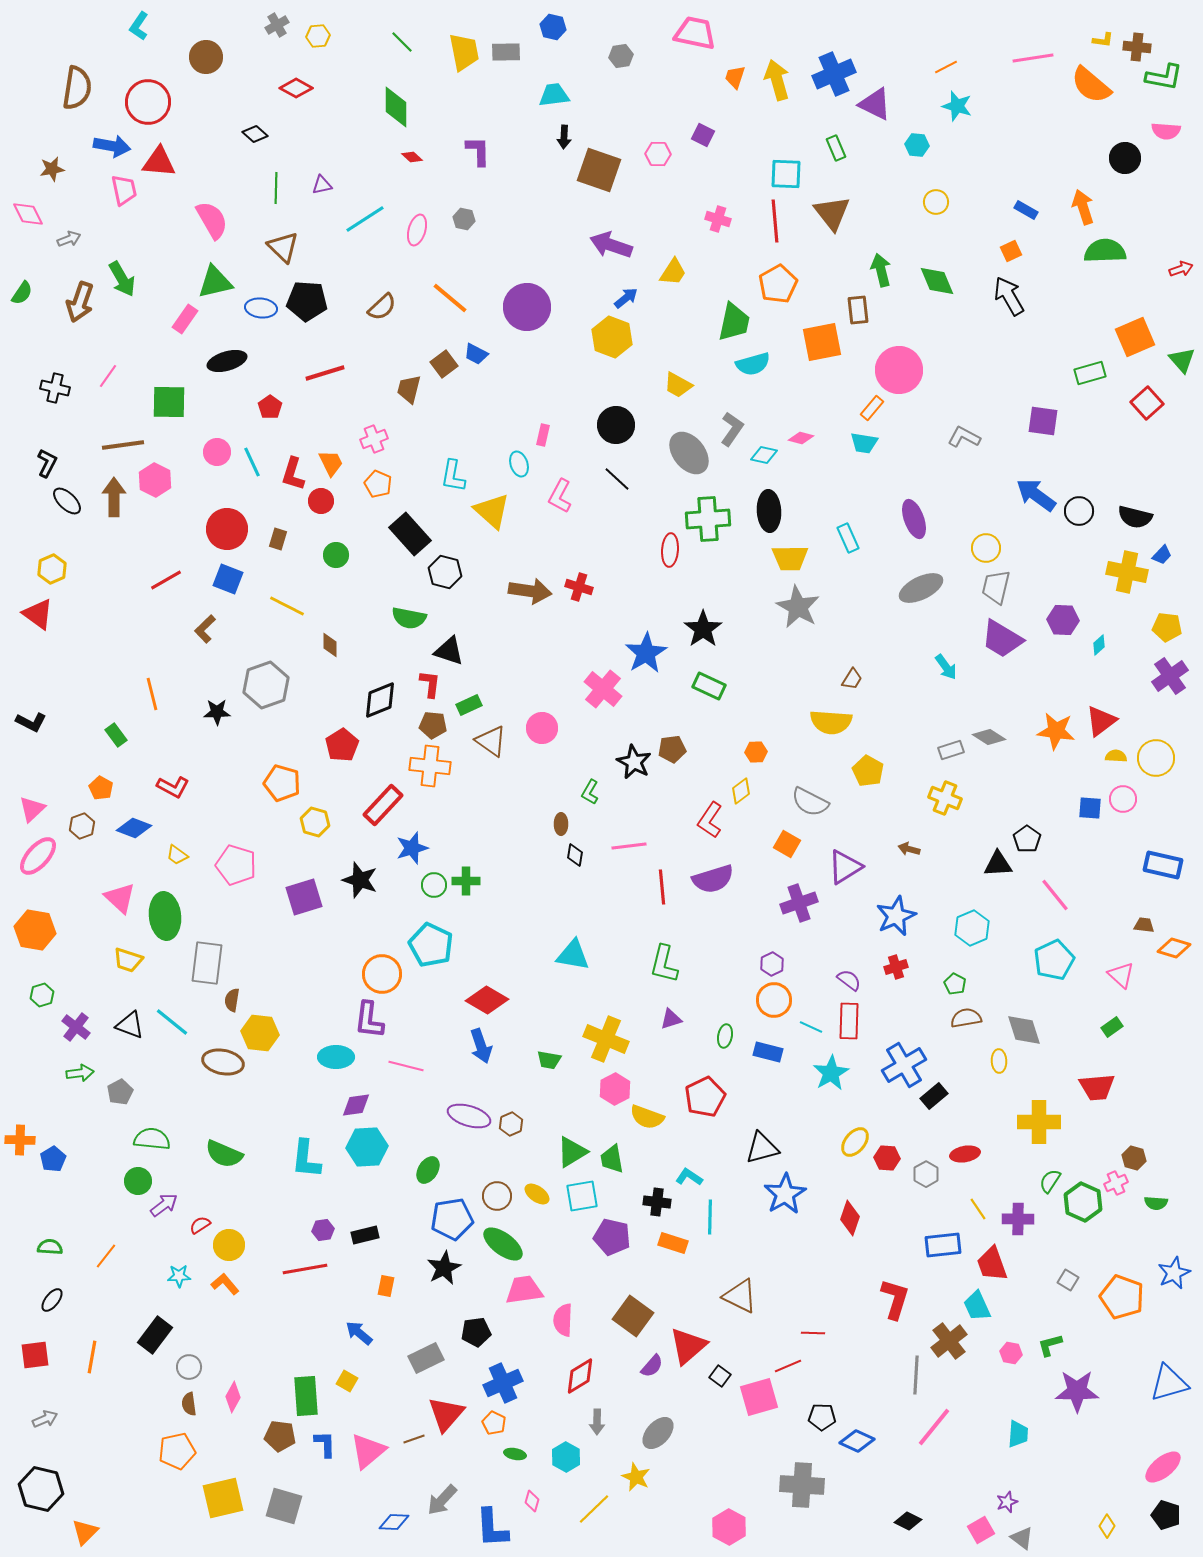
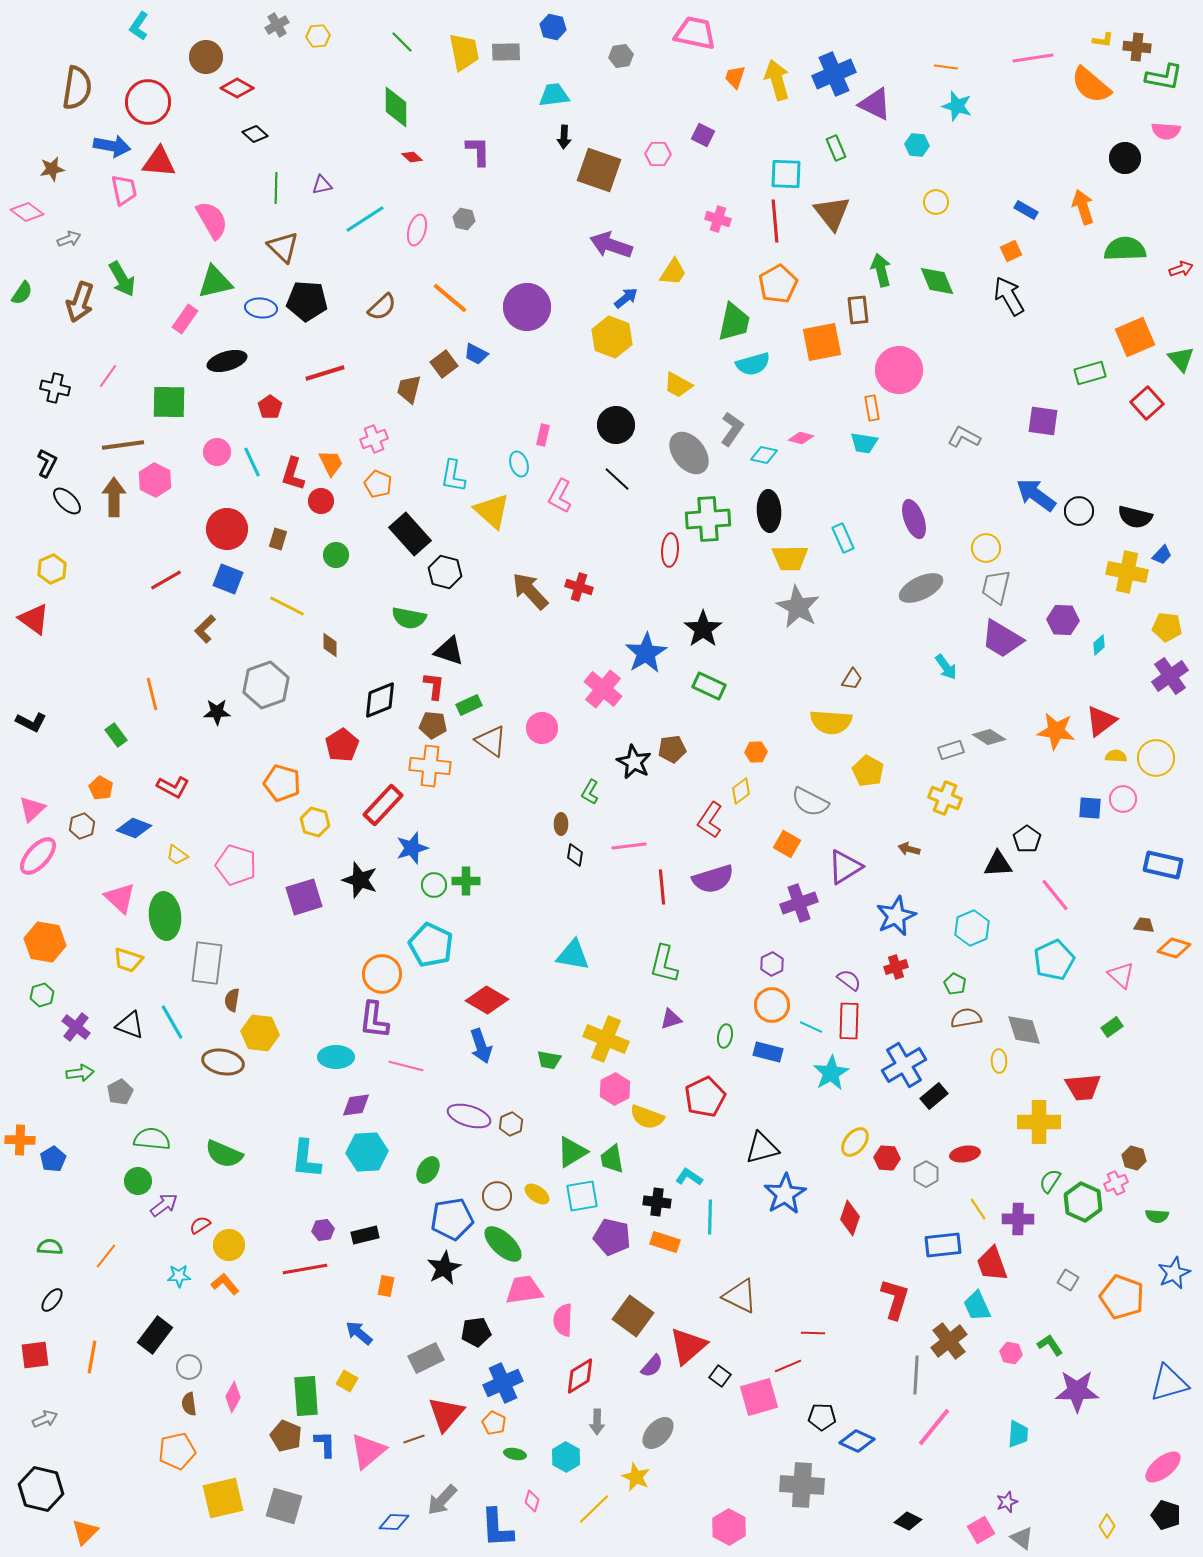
orange line at (946, 67): rotated 35 degrees clockwise
red diamond at (296, 88): moved 59 px left
pink diamond at (28, 214): moved 1 px left, 2 px up; rotated 28 degrees counterclockwise
green semicircle at (1105, 251): moved 20 px right, 2 px up
green triangle at (1182, 360): moved 1 px left, 1 px up
orange rectangle at (872, 408): rotated 50 degrees counterclockwise
cyan rectangle at (848, 538): moved 5 px left
brown arrow at (530, 591): rotated 141 degrees counterclockwise
red triangle at (38, 614): moved 4 px left, 5 px down
red L-shape at (430, 684): moved 4 px right, 2 px down
orange hexagon at (35, 930): moved 10 px right, 12 px down
orange circle at (774, 1000): moved 2 px left, 5 px down
purple L-shape at (369, 1020): moved 5 px right
cyan line at (172, 1022): rotated 21 degrees clockwise
red trapezoid at (1097, 1087): moved 14 px left
cyan hexagon at (367, 1147): moved 5 px down
green semicircle at (1156, 1203): moved 1 px right, 13 px down
orange rectangle at (673, 1243): moved 8 px left, 1 px up
green ellipse at (503, 1244): rotated 6 degrees clockwise
green L-shape at (1050, 1345): rotated 72 degrees clockwise
brown pentagon at (280, 1436): moved 6 px right; rotated 16 degrees clockwise
blue L-shape at (492, 1528): moved 5 px right
